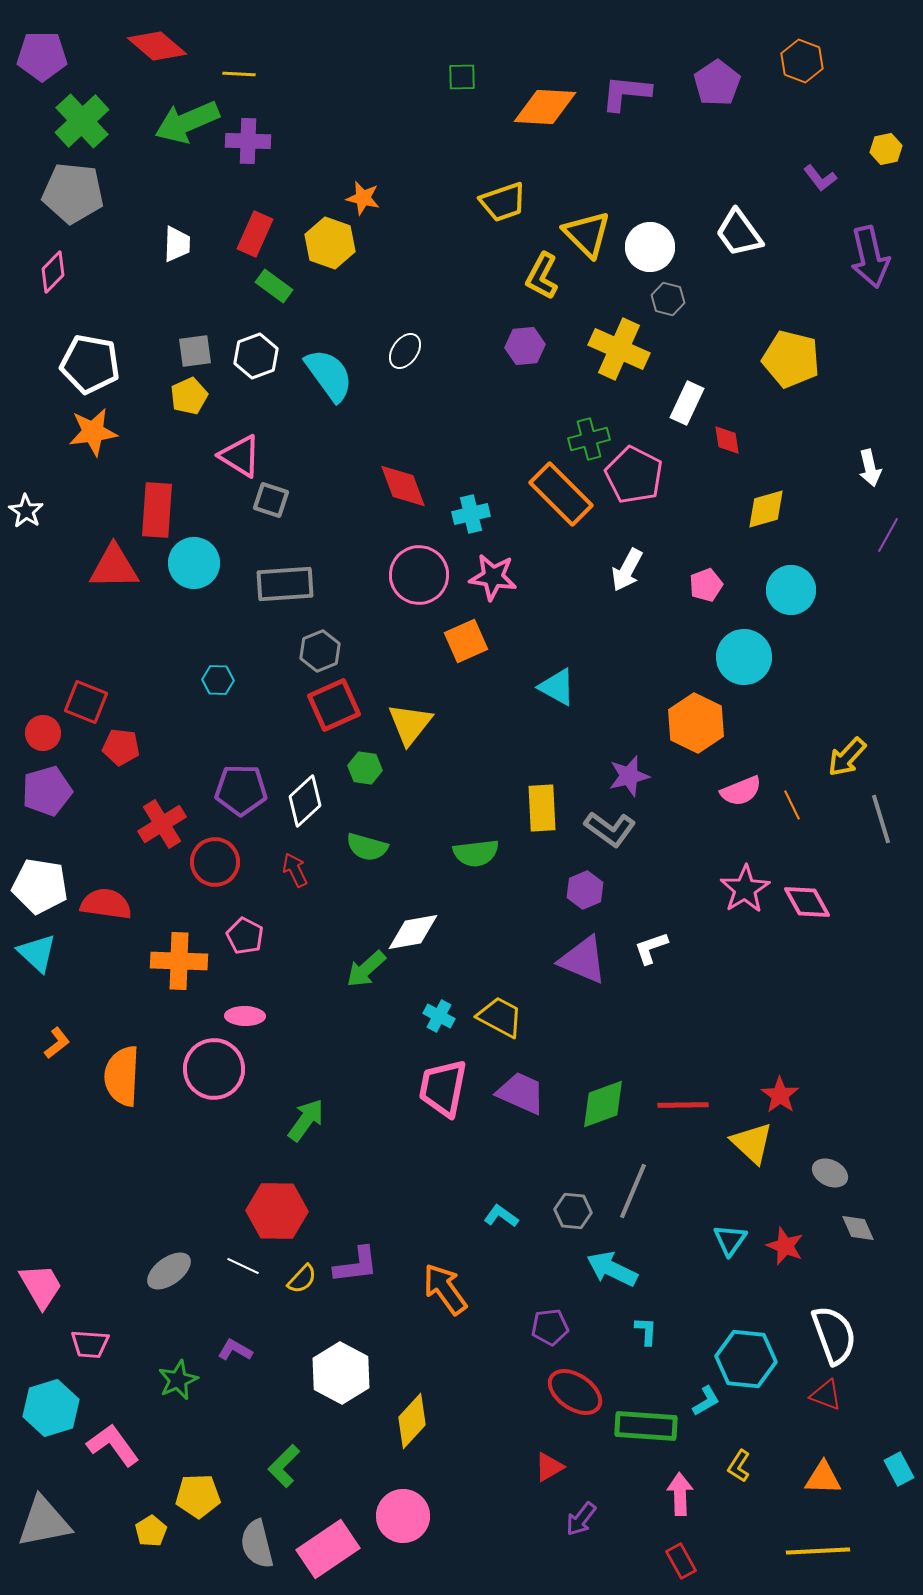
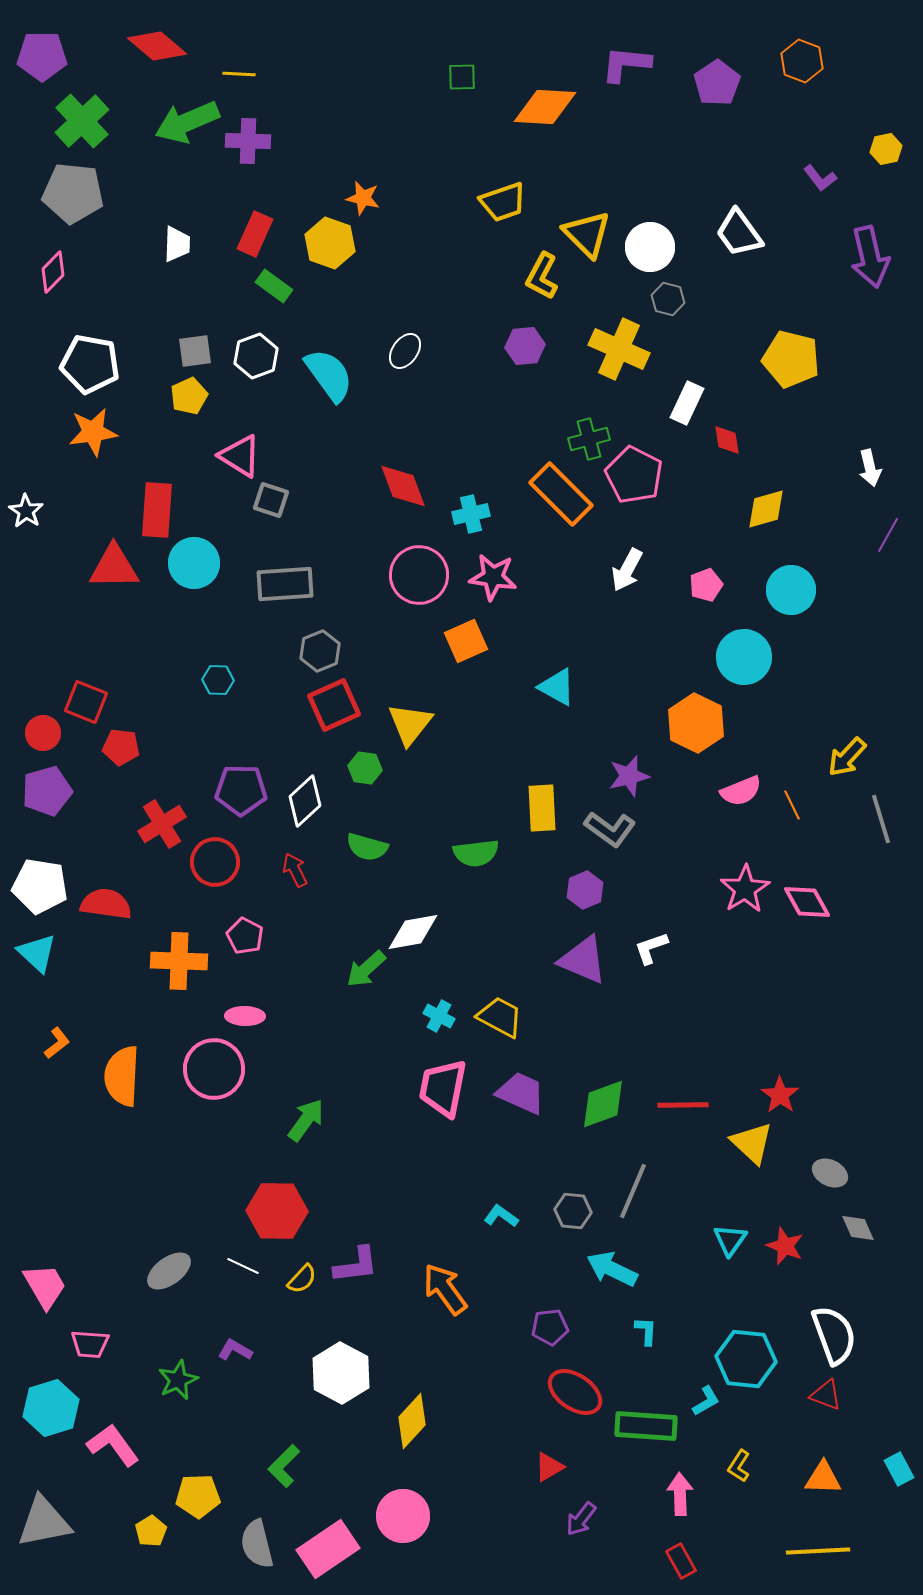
purple L-shape at (626, 93): moved 29 px up
pink trapezoid at (41, 1286): moved 4 px right
